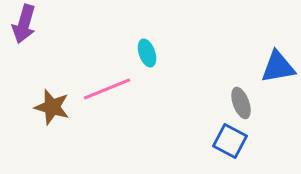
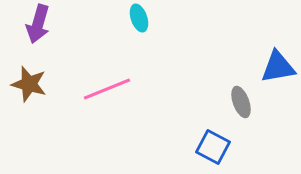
purple arrow: moved 14 px right
cyan ellipse: moved 8 px left, 35 px up
gray ellipse: moved 1 px up
brown star: moved 23 px left, 23 px up
blue square: moved 17 px left, 6 px down
